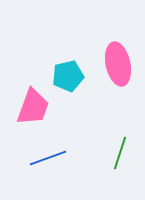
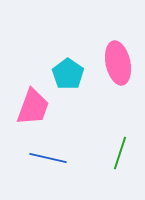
pink ellipse: moved 1 px up
cyan pentagon: moved 2 px up; rotated 24 degrees counterclockwise
blue line: rotated 33 degrees clockwise
